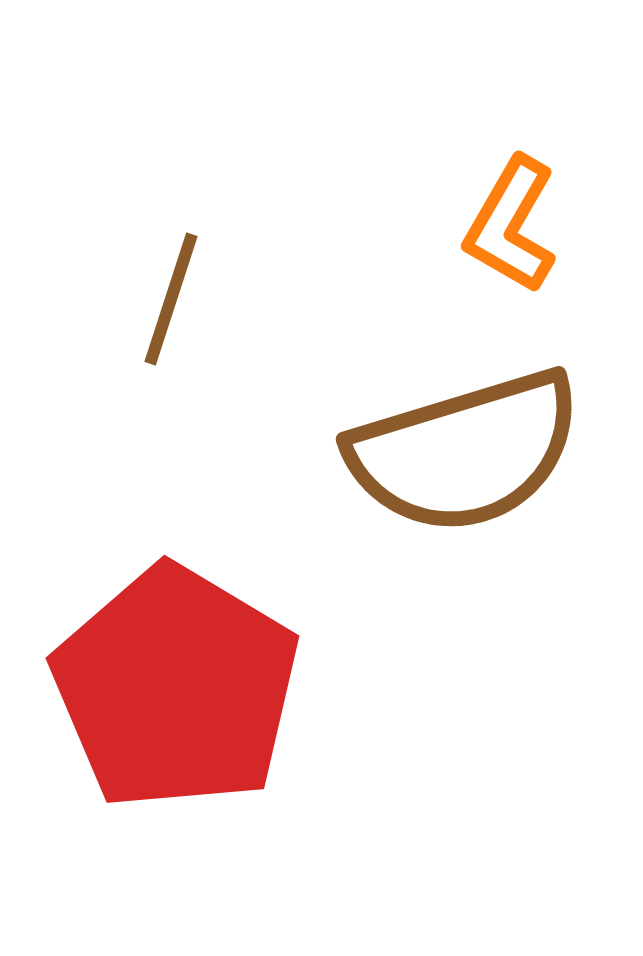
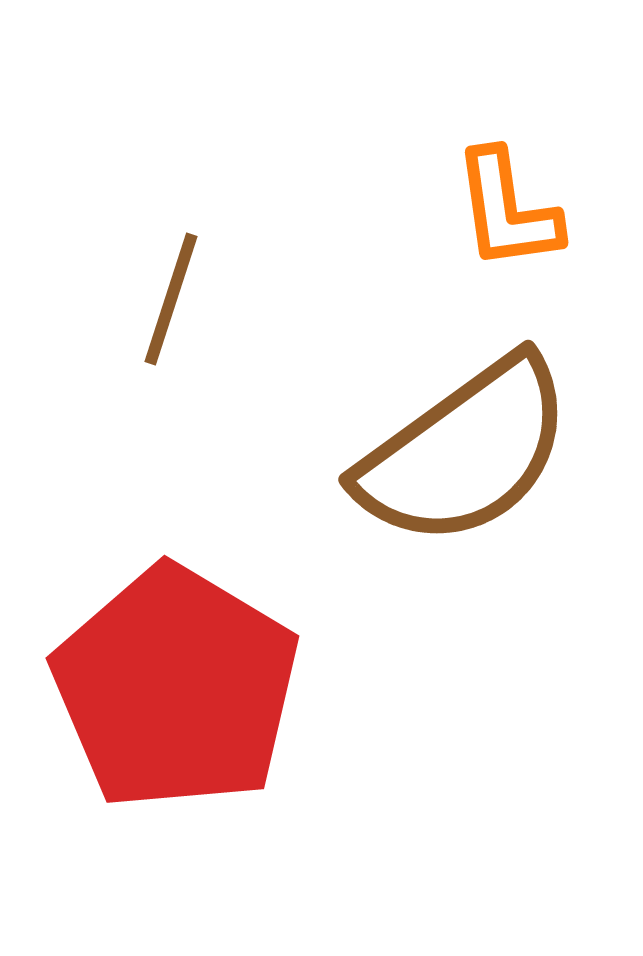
orange L-shape: moved 4 px left, 15 px up; rotated 38 degrees counterclockwise
brown semicircle: rotated 19 degrees counterclockwise
